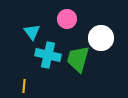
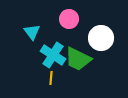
pink circle: moved 2 px right
cyan cross: moved 5 px right; rotated 20 degrees clockwise
green trapezoid: rotated 80 degrees counterclockwise
yellow line: moved 27 px right, 8 px up
